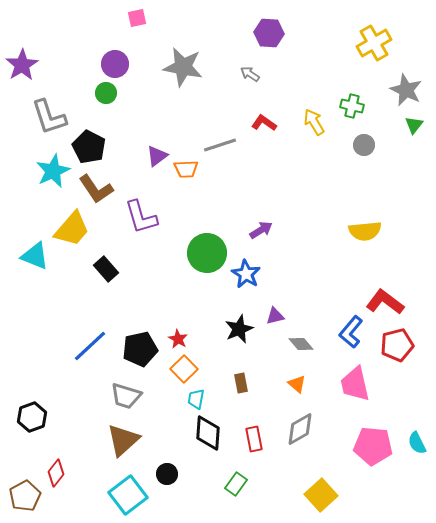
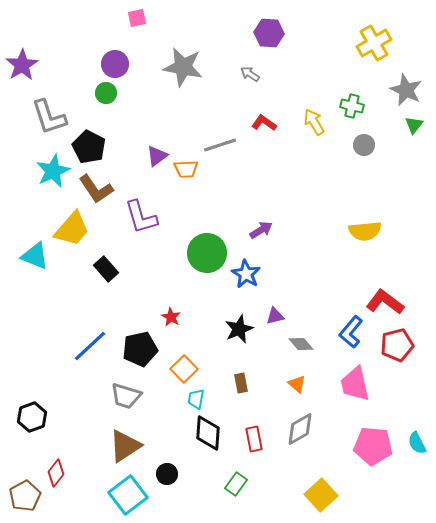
red star at (178, 339): moved 7 px left, 22 px up
brown triangle at (123, 440): moved 2 px right, 6 px down; rotated 9 degrees clockwise
